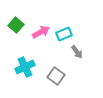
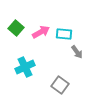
green square: moved 3 px down
cyan rectangle: rotated 28 degrees clockwise
gray square: moved 4 px right, 9 px down
